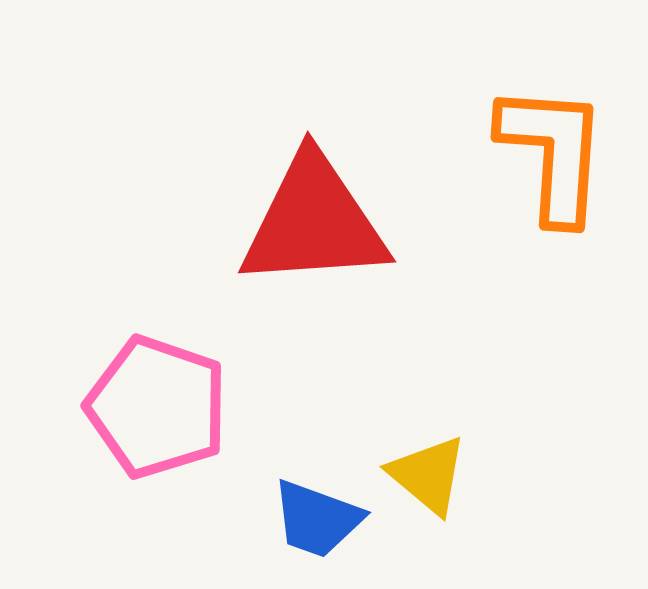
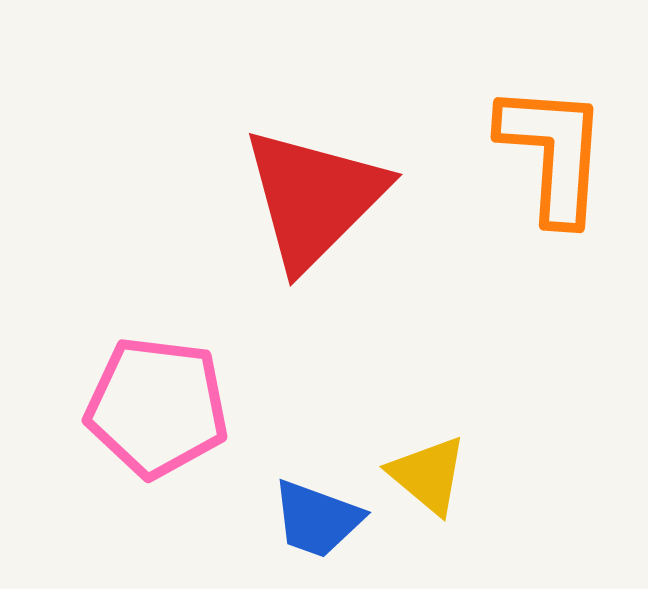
red triangle: moved 24 px up; rotated 41 degrees counterclockwise
pink pentagon: rotated 12 degrees counterclockwise
